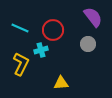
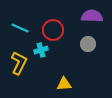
purple semicircle: moved 1 px left, 1 px up; rotated 50 degrees counterclockwise
yellow L-shape: moved 2 px left, 1 px up
yellow triangle: moved 3 px right, 1 px down
